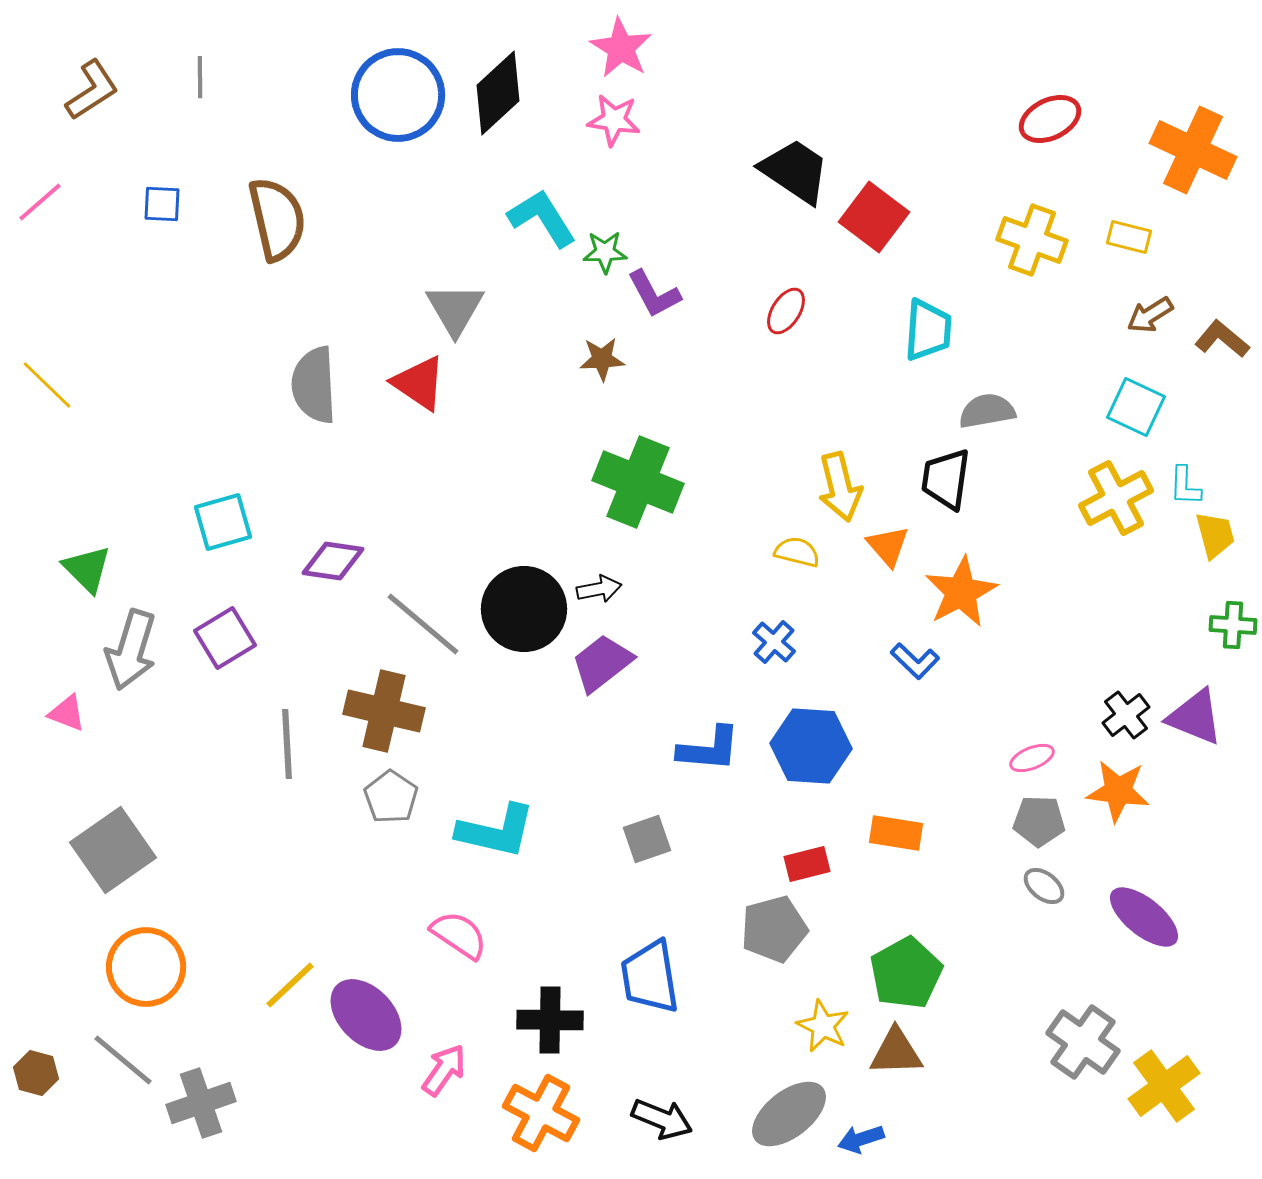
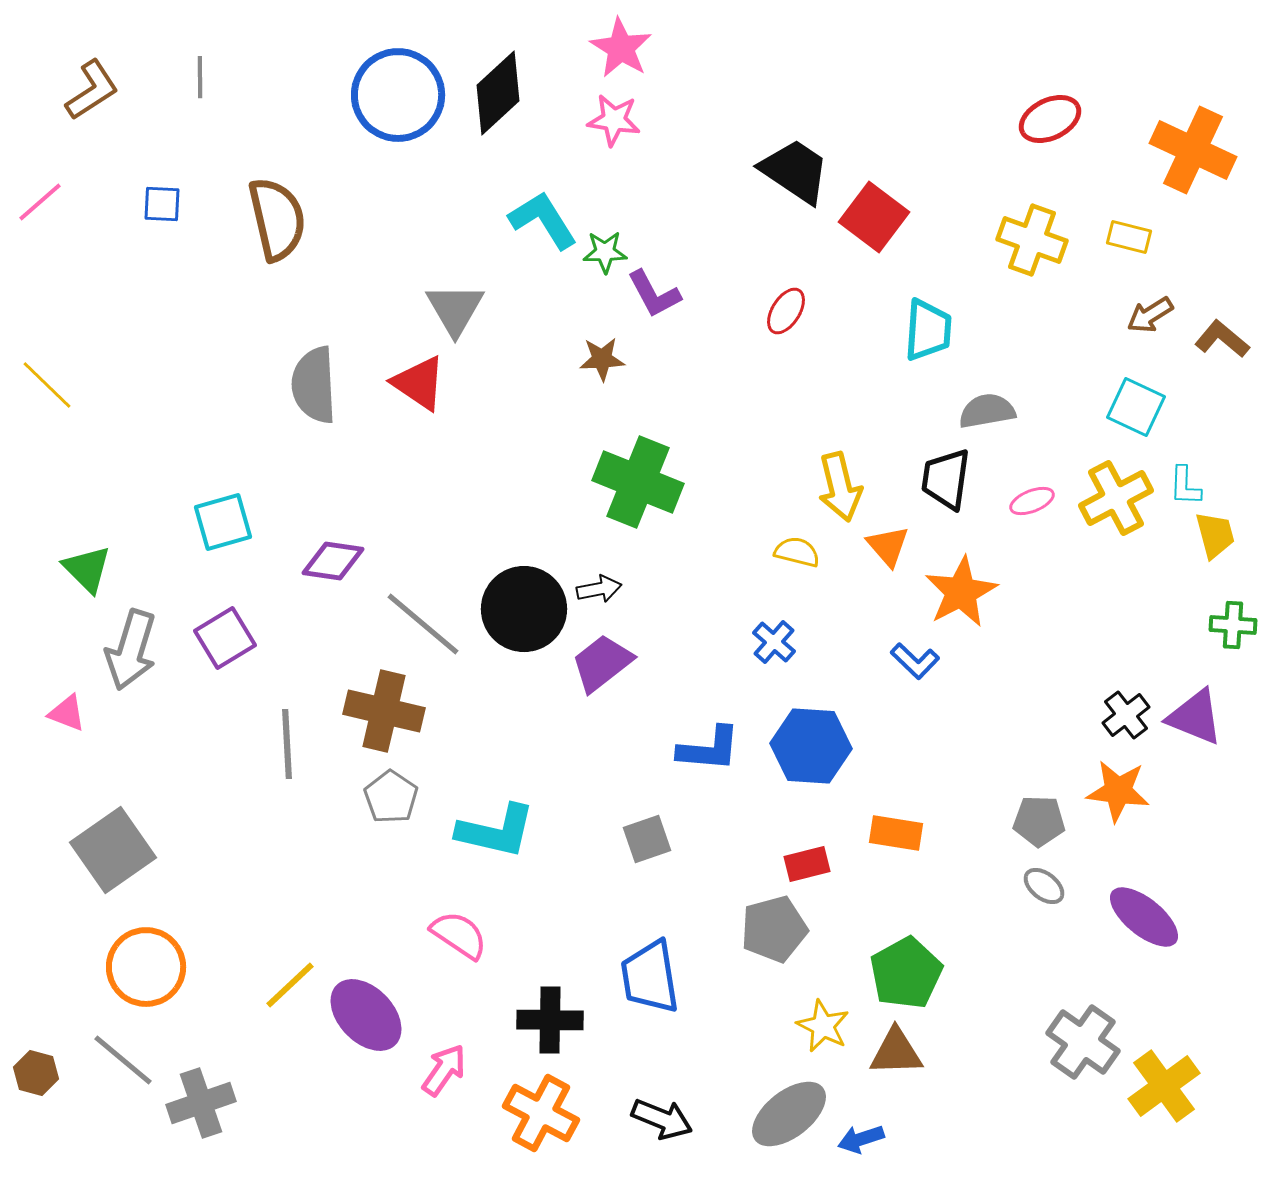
cyan L-shape at (542, 218): moved 1 px right, 2 px down
pink ellipse at (1032, 758): moved 257 px up
